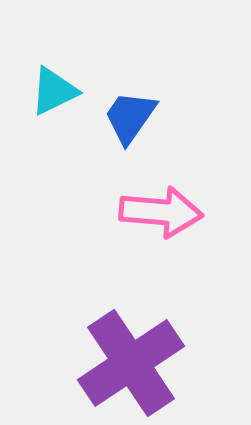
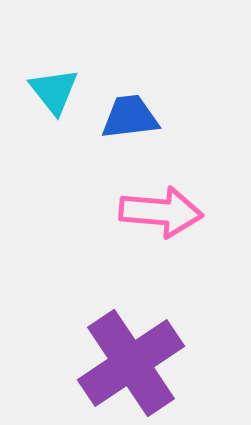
cyan triangle: rotated 42 degrees counterclockwise
blue trapezoid: rotated 48 degrees clockwise
